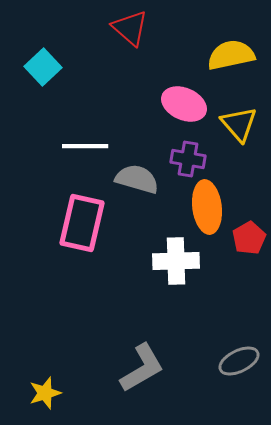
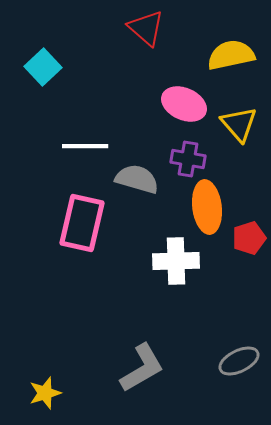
red triangle: moved 16 px right
red pentagon: rotated 12 degrees clockwise
